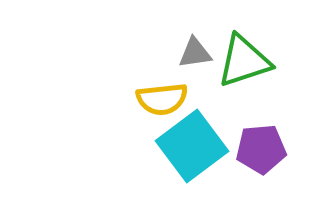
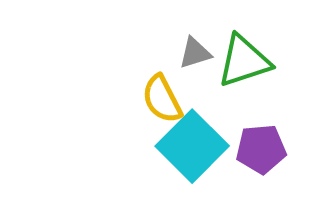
gray triangle: rotated 9 degrees counterclockwise
yellow semicircle: rotated 69 degrees clockwise
cyan square: rotated 8 degrees counterclockwise
